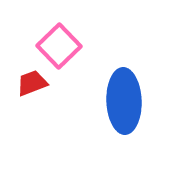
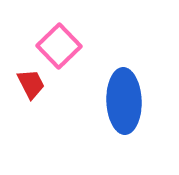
red trapezoid: moved 1 px left, 1 px down; rotated 84 degrees clockwise
